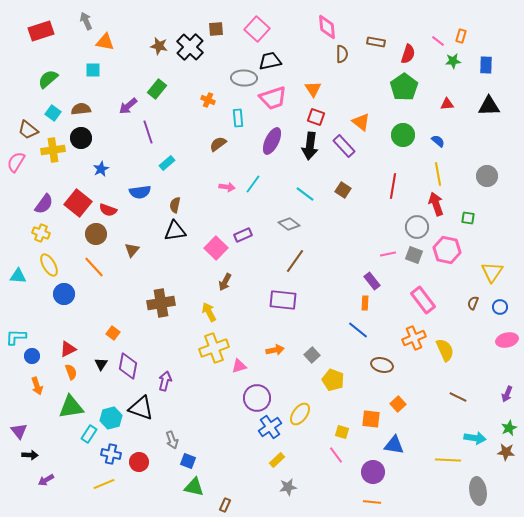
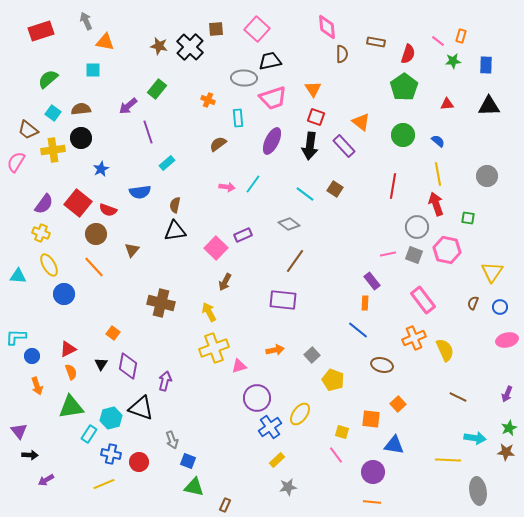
brown square at (343, 190): moved 8 px left, 1 px up
brown cross at (161, 303): rotated 24 degrees clockwise
